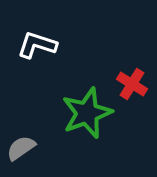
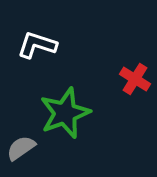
red cross: moved 3 px right, 5 px up
green star: moved 22 px left
